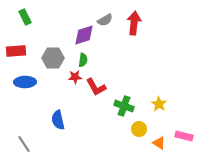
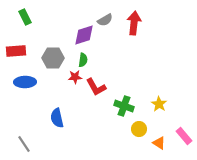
blue semicircle: moved 1 px left, 2 px up
pink rectangle: rotated 36 degrees clockwise
